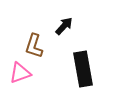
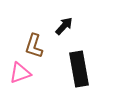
black rectangle: moved 4 px left
